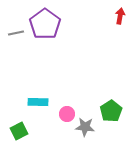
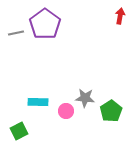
pink circle: moved 1 px left, 3 px up
gray star: moved 29 px up
